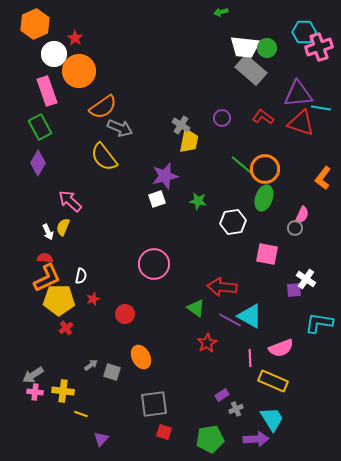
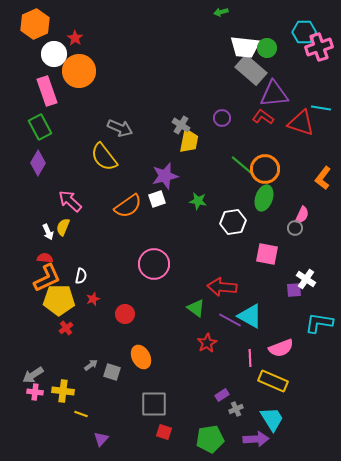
purple triangle at (298, 94): moved 24 px left
orange semicircle at (103, 107): moved 25 px right, 99 px down
gray square at (154, 404): rotated 8 degrees clockwise
